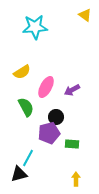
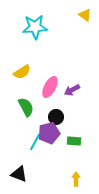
pink ellipse: moved 4 px right
green rectangle: moved 2 px right, 3 px up
cyan line: moved 7 px right, 16 px up
black triangle: rotated 36 degrees clockwise
